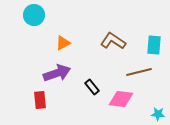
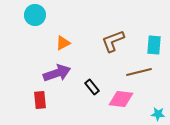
cyan circle: moved 1 px right
brown L-shape: rotated 55 degrees counterclockwise
